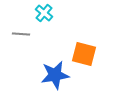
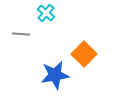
cyan cross: moved 2 px right
orange square: rotated 30 degrees clockwise
